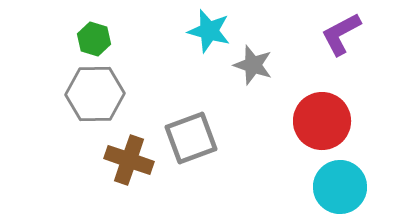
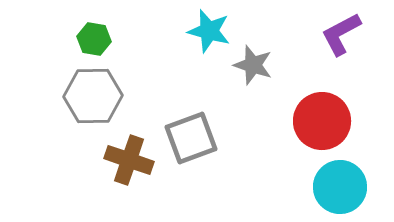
green hexagon: rotated 8 degrees counterclockwise
gray hexagon: moved 2 px left, 2 px down
